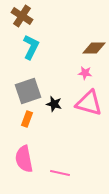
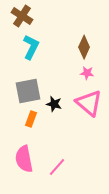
brown diamond: moved 10 px left, 1 px up; rotated 65 degrees counterclockwise
pink star: moved 2 px right
gray square: rotated 8 degrees clockwise
pink triangle: rotated 24 degrees clockwise
orange rectangle: moved 4 px right
pink line: moved 3 px left, 6 px up; rotated 60 degrees counterclockwise
